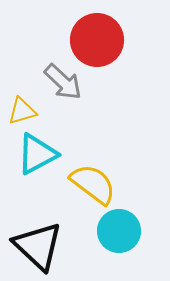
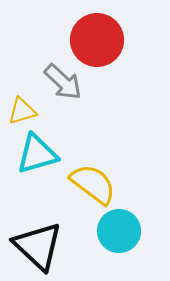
cyan triangle: rotated 12 degrees clockwise
